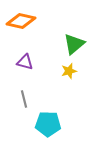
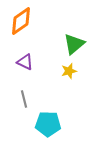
orange diamond: rotated 48 degrees counterclockwise
purple triangle: rotated 12 degrees clockwise
